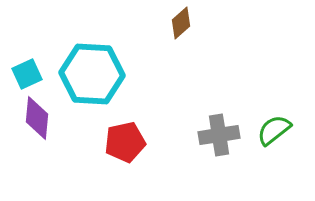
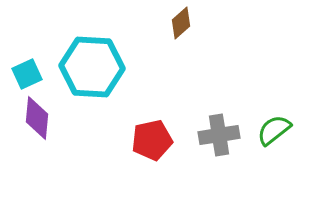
cyan hexagon: moved 7 px up
red pentagon: moved 27 px right, 2 px up
